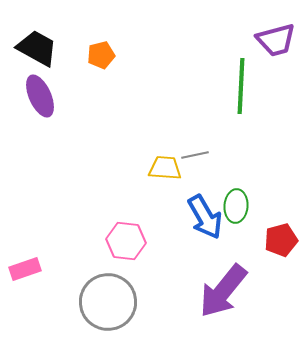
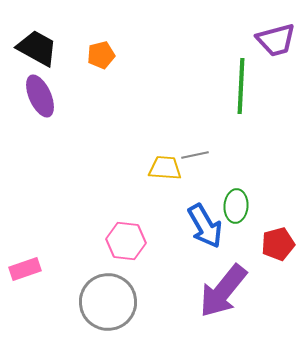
blue arrow: moved 9 px down
red pentagon: moved 3 px left, 4 px down
